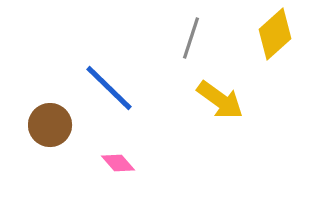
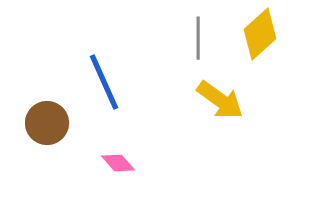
yellow diamond: moved 15 px left
gray line: moved 7 px right; rotated 18 degrees counterclockwise
blue line: moved 5 px left, 6 px up; rotated 22 degrees clockwise
brown circle: moved 3 px left, 2 px up
